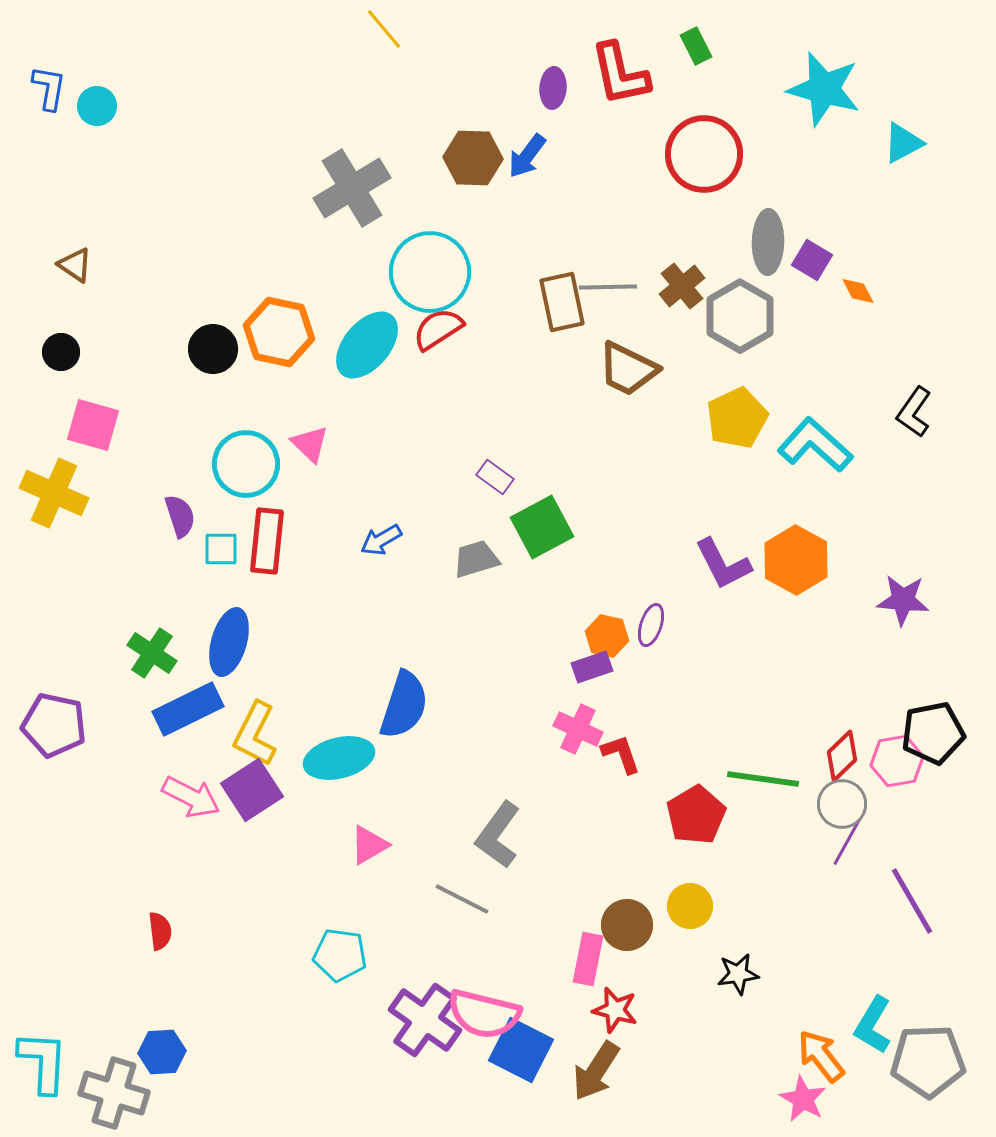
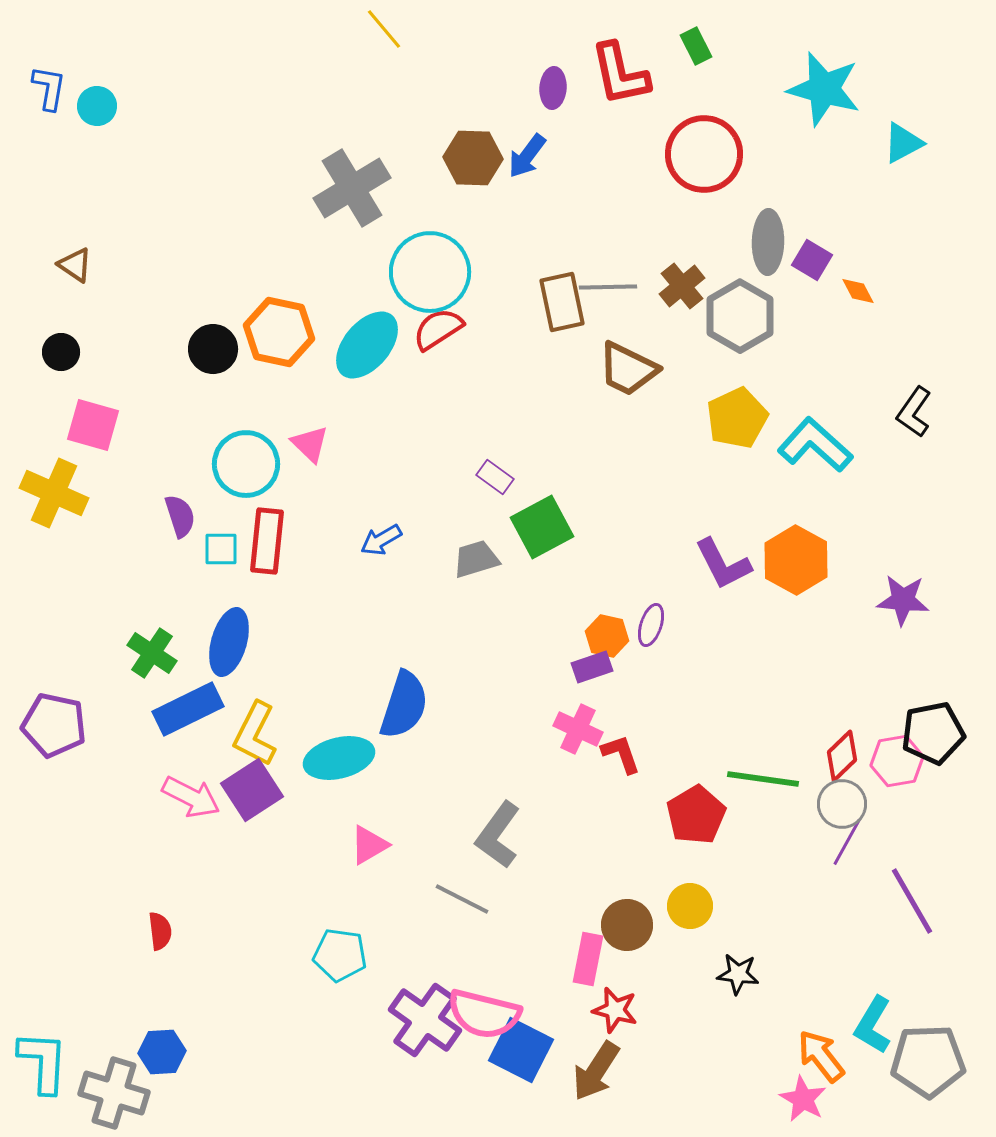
black star at (738, 974): rotated 15 degrees clockwise
